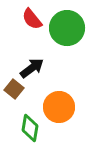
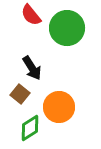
red semicircle: moved 1 px left, 4 px up
black arrow: rotated 95 degrees clockwise
brown square: moved 6 px right, 5 px down
green diamond: rotated 48 degrees clockwise
